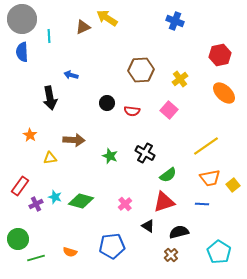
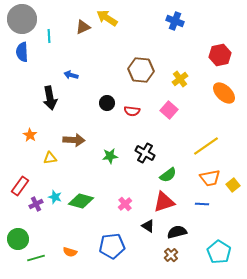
brown hexagon: rotated 10 degrees clockwise
green star: rotated 28 degrees counterclockwise
black semicircle: moved 2 px left
